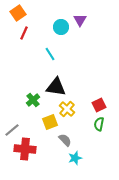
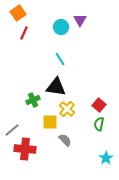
cyan line: moved 10 px right, 5 px down
green cross: rotated 16 degrees clockwise
red square: rotated 24 degrees counterclockwise
yellow square: rotated 21 degrees clockwise
cyan star: moved 31 px right; rotated 16 degrees counterclockwise
